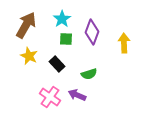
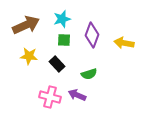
cyan star: rotated 18 degrees clockwise
brown arrow: rotated 36 degrees clockwise
purple diamond: moved 3 px down
green square: moved 2 px left, 1 px down
yellow arrow: rotated 78 degrees counterclockwise
yellow star: rotated 18 degrees counterclockwise
pink cross: rotated 20 degrees counterclockwise
